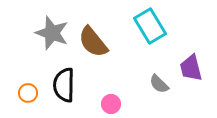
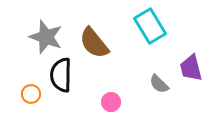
gray star: moved 6 px left, 4 px down
brown semicircle: moved 1 px right, 1 px down
black semicircle: moved 3 px left, 10 px up
orange circle: moved 3 px right, 1 px down
pink circle: moved 2 px up
